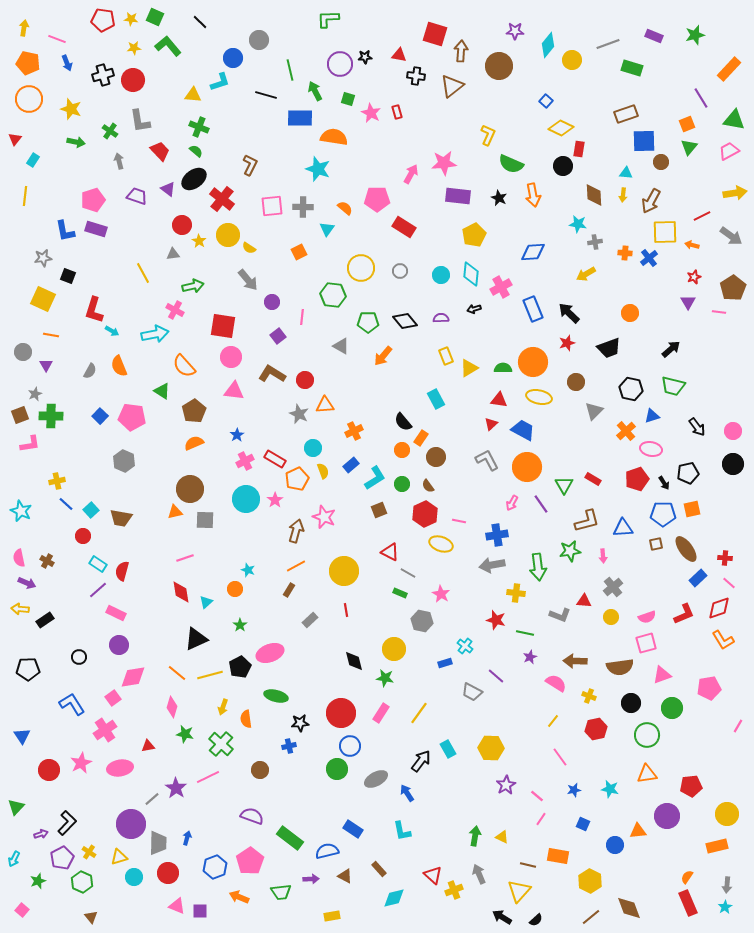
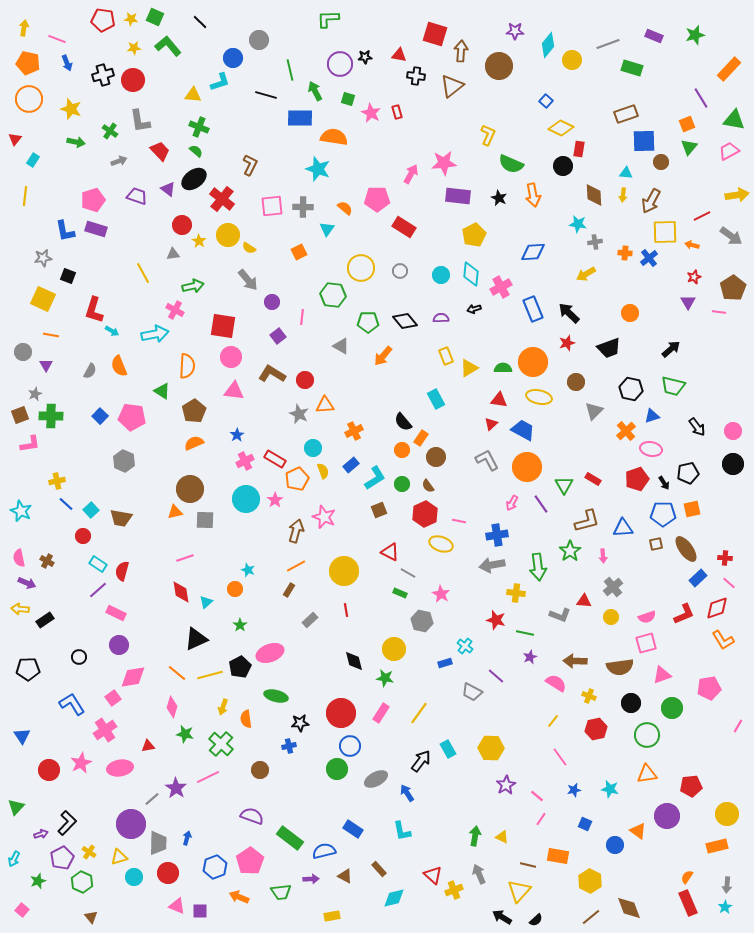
gray arrow at (119, 161): rotated 84 degrees clockwise
yellow arrow at (735, 193): moved 2 px right, 2 px down
orange semicircle at (184, 366): moved 3 px right; rotated 135 degrees counterclockwise
green star at (570, 551): rotated 25 degrees counterclockwise
red diamond at (719, 608): moved 2 px left
blue square at (583, 824): moved 2 px right
orange triangle at (638, 831): rotated 42 degrees clockwise
blue semicircle at (327, 851): moved 3 px left
